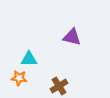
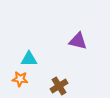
purple triangle: moved 6 px right, 4 px down
orange star: moved 1 px right, 1 px down
